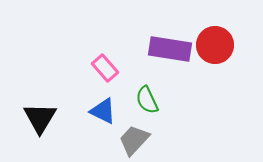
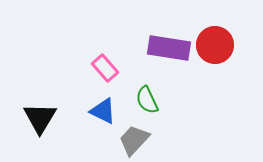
purple rectangle: moved 1 px left, 1 px up
